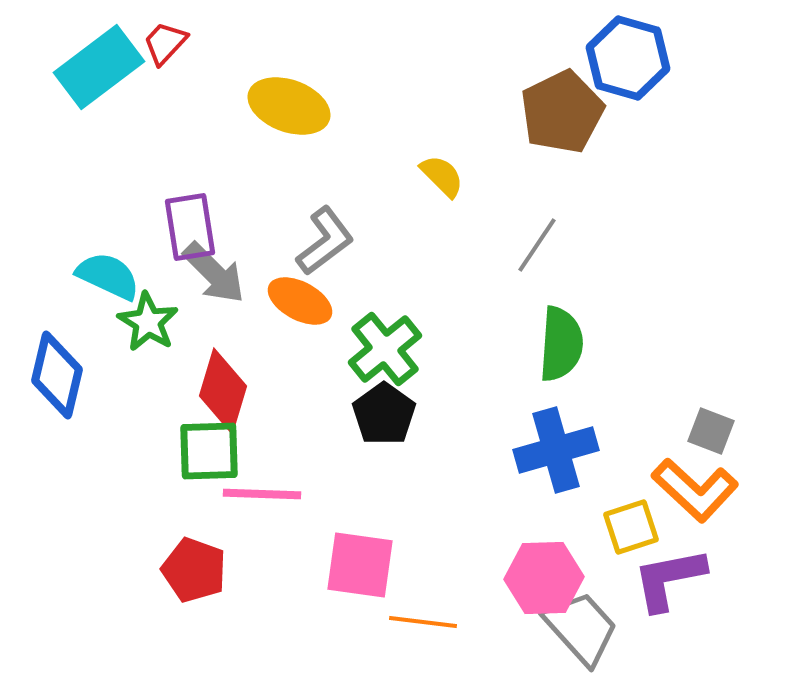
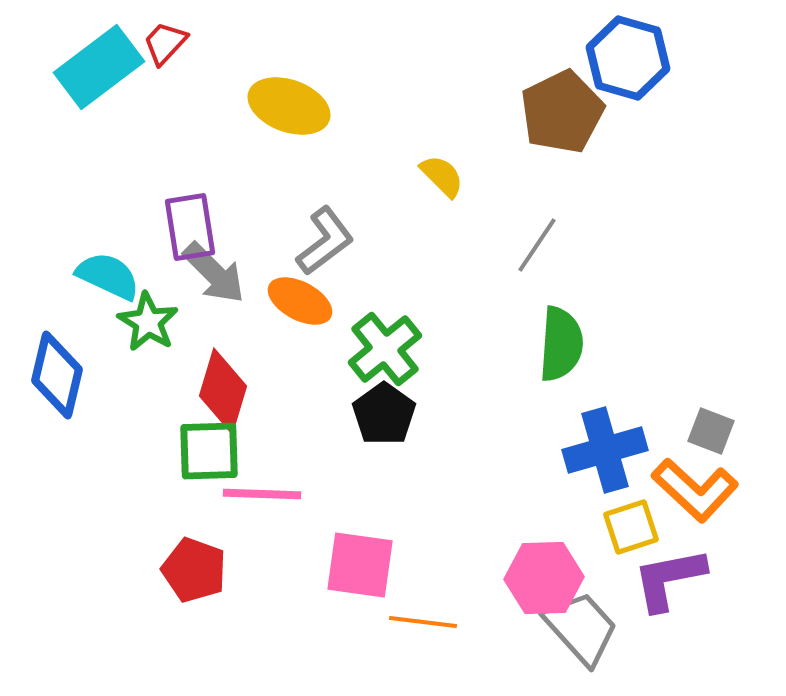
blue cross: moved 49 px right
